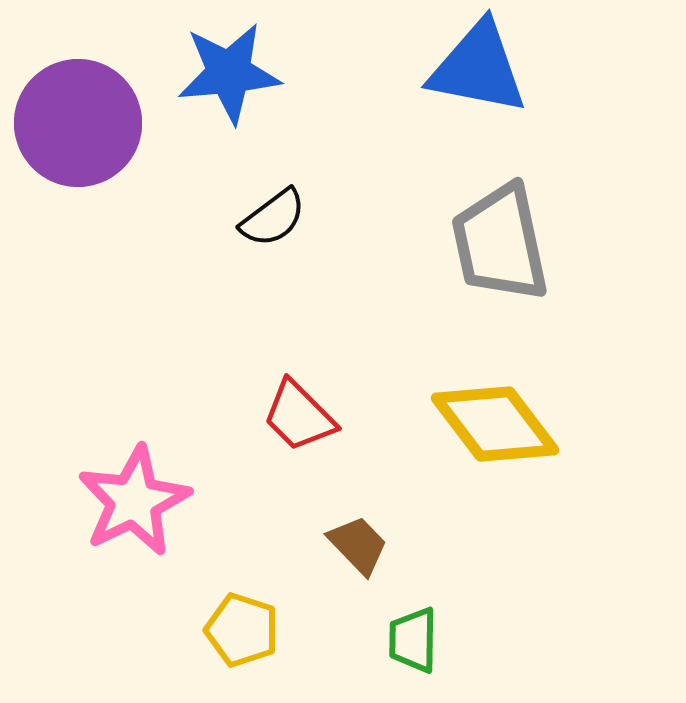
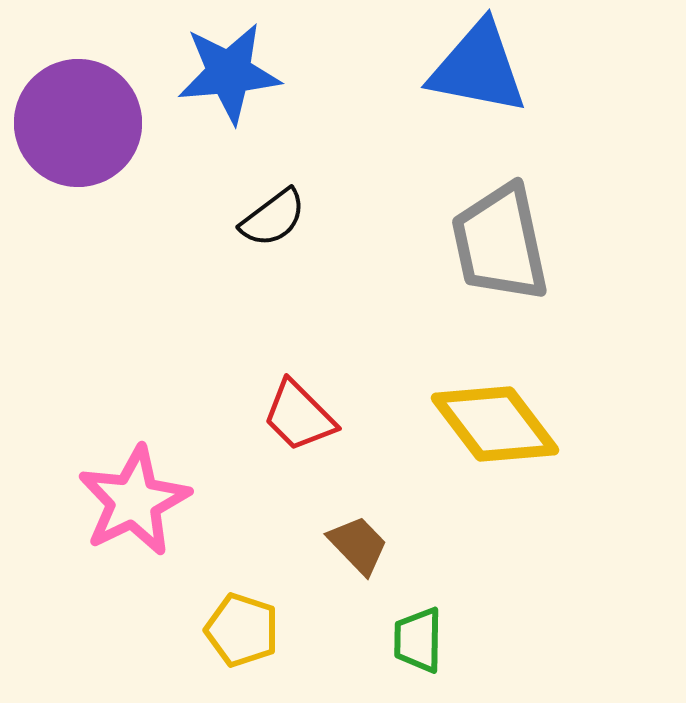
green trapezoid: moved 5 px right
